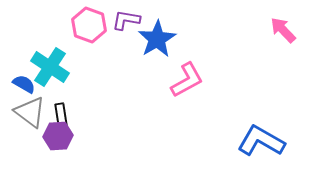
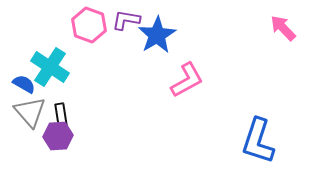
pink arrow: moved 2 px up
blue star: moved 4 px up
gray triangle: rotated 12 degrees clockwise
blue L-shape: moved 3 px left; rotated 102 degrees counterclockwise
